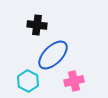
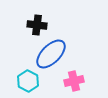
blue ellipse: moved 2 px left, 1 px up
